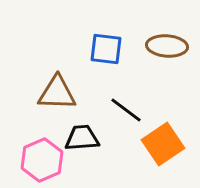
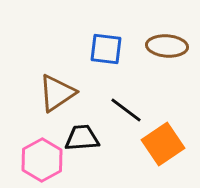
brown triangle: rotated 36 degrees counterclockwise
pink hexagon: rotated 6 degrees counterclockwise
